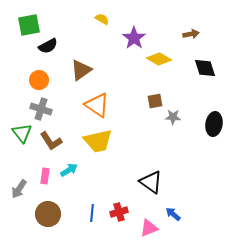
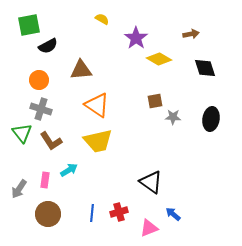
purple star: moved 2 px right
brown triangle: rotated 30 degrees clockwise
black ellipse: moved 3 px left, 5 px up
pink rectangle: moved 4 px down
